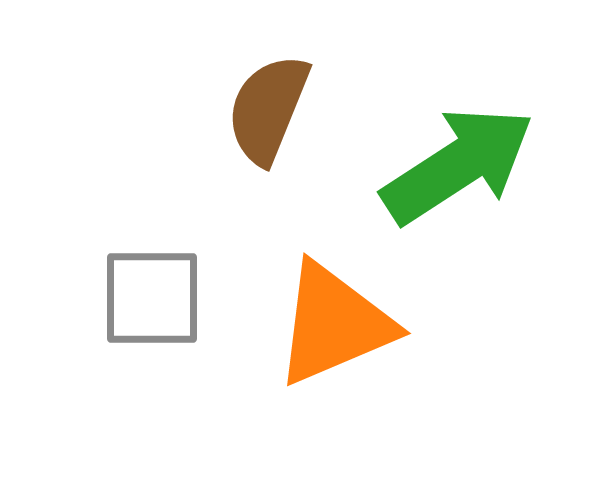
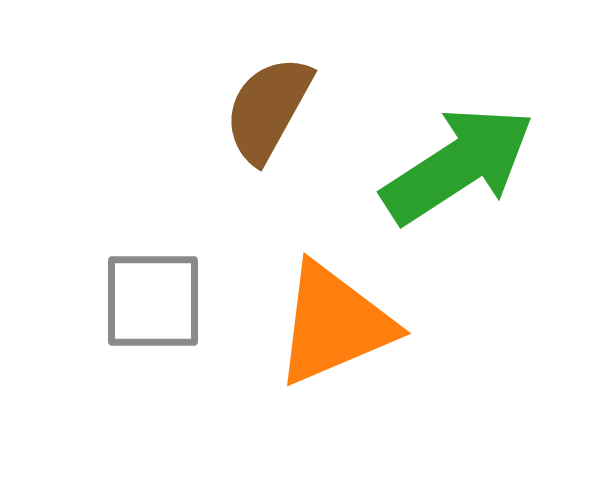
brown semicircle: rotated 7 degrees clockwise
gray square: moved 1 px right, 3 px down
